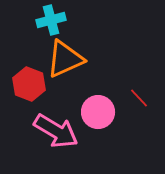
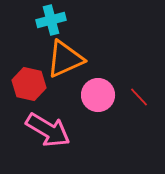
red hexagon: rotated 8 degrees counterclockwise
red line: moved 1 px up
pink circle: moved 17 px up
pink arrow: moved 8 px left, 1 px up
